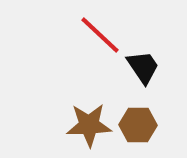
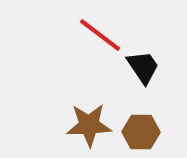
red line: rotated 6 degrees counterclockwise
brown hexagon: moved 3 px right, 7 px down
